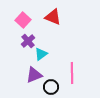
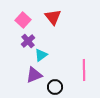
red triangle: rotated 30 degrees clockwise
cyan triangle: moved 1 px down
pink line: moved 12 px right, 3 px up
black circle: moved 4 px right
